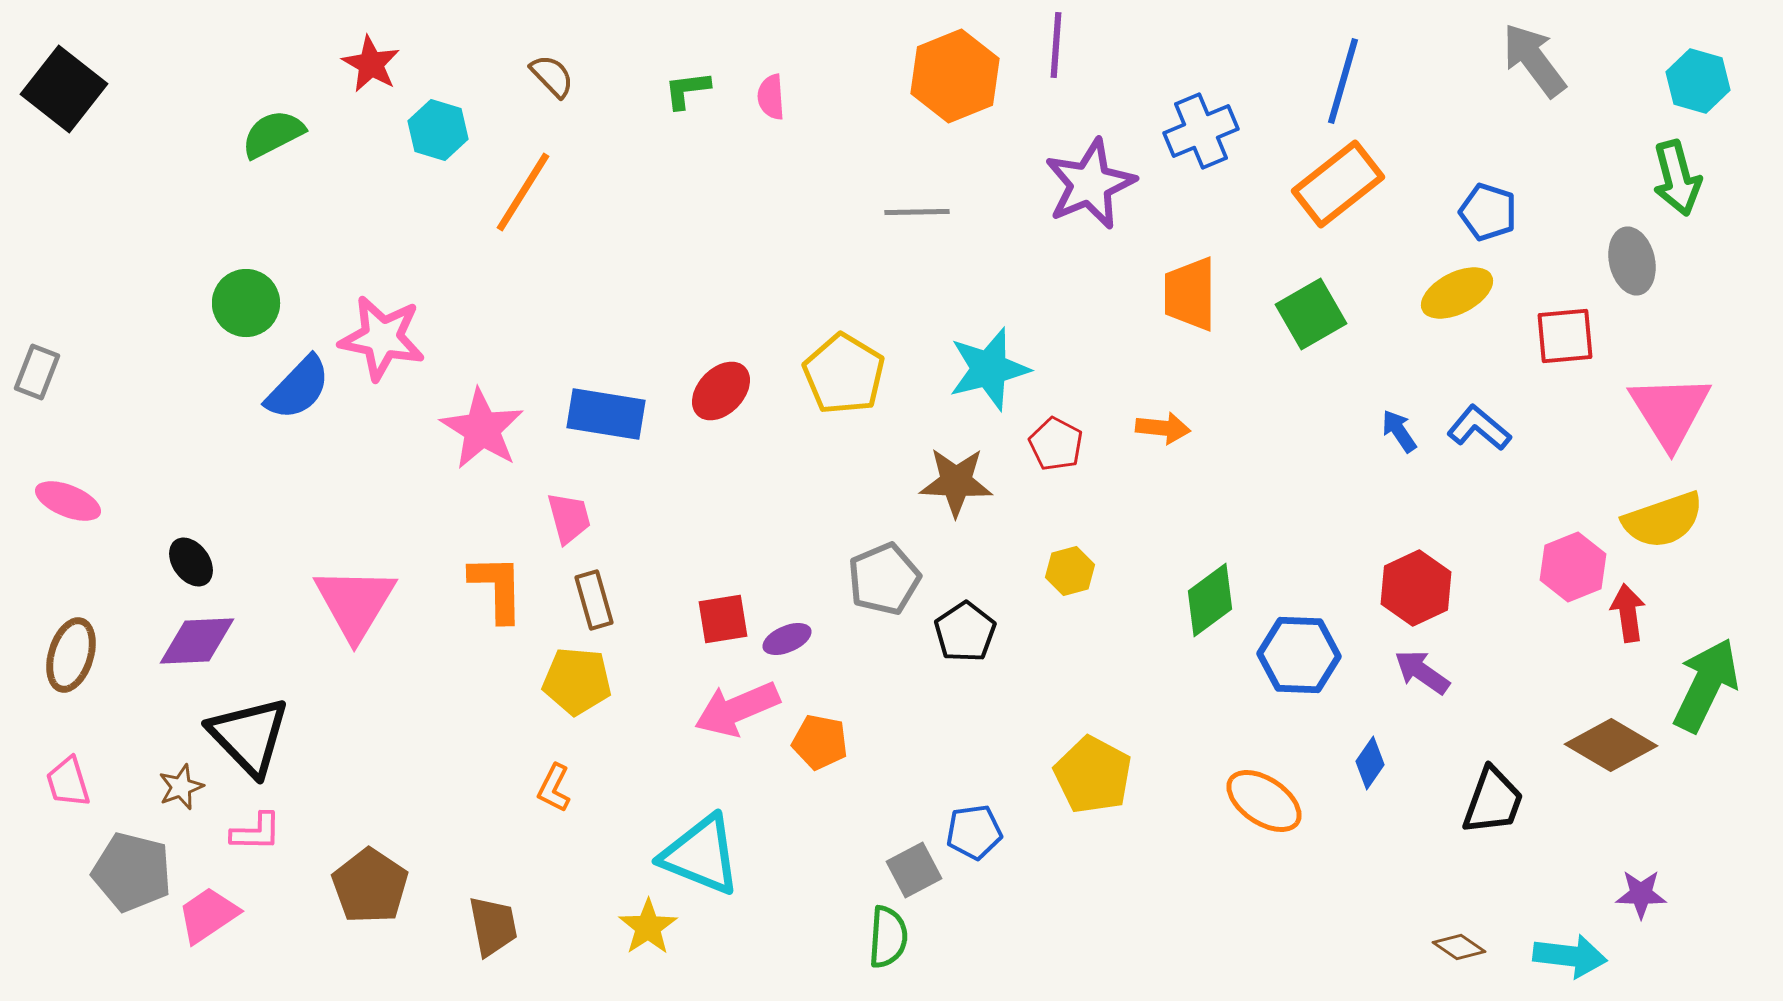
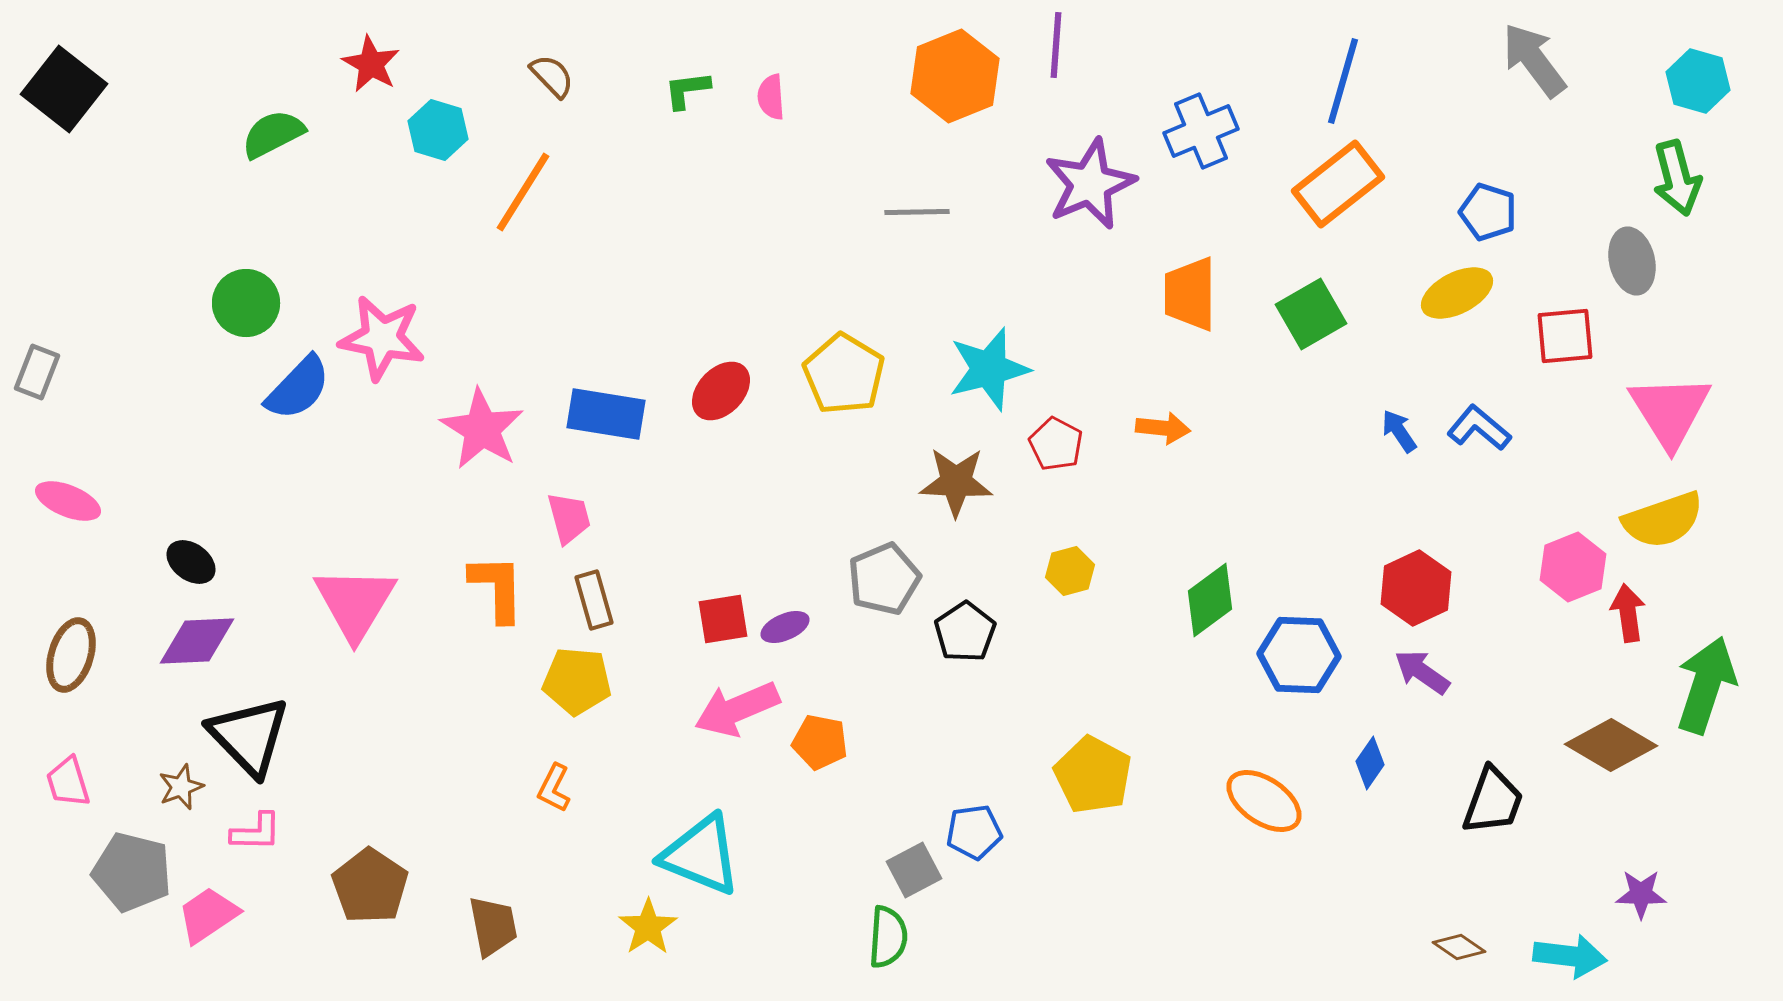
black ellipse at (191, 562): rotated 18 degrees counterclockwise
purple ellipse at (787, 639): moved 2 px left, 12 px up
green arrow at (1706, 685): rotated 8 degrees counterclockwise
